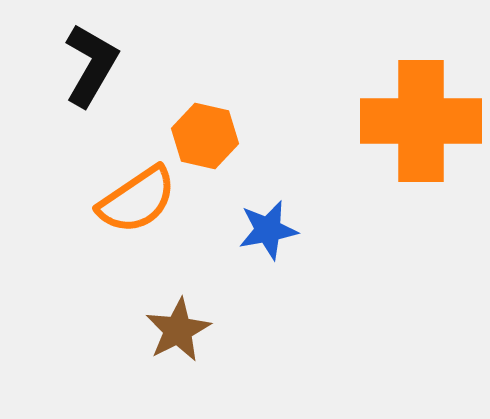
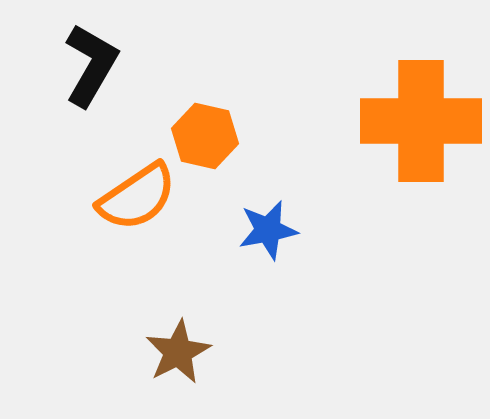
orange semicircle: moved 3 px up
brown star: moved 22 px down
